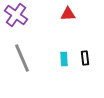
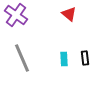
red triangle: moved 1 px right; rotated 42 degrees clockwise
